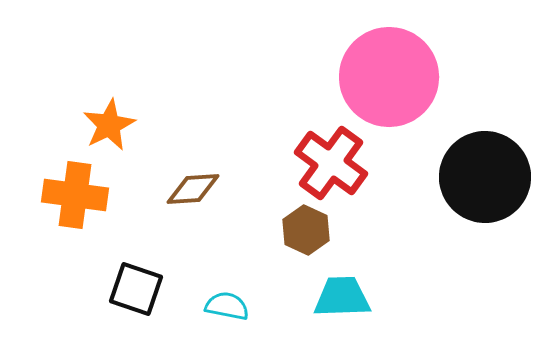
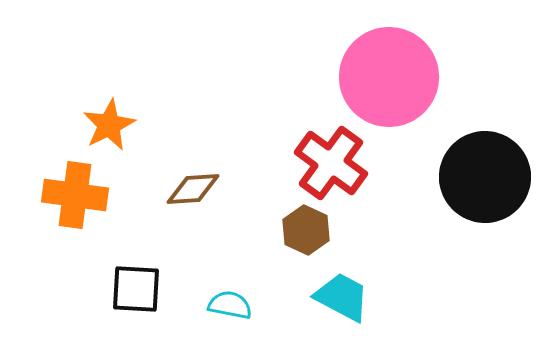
black square: rotated 16 degrees counterclockwise
cyan trapezoid: rotated 30 degrees clockwise
cyan semicircle: moved 3 px right, 1 px up
